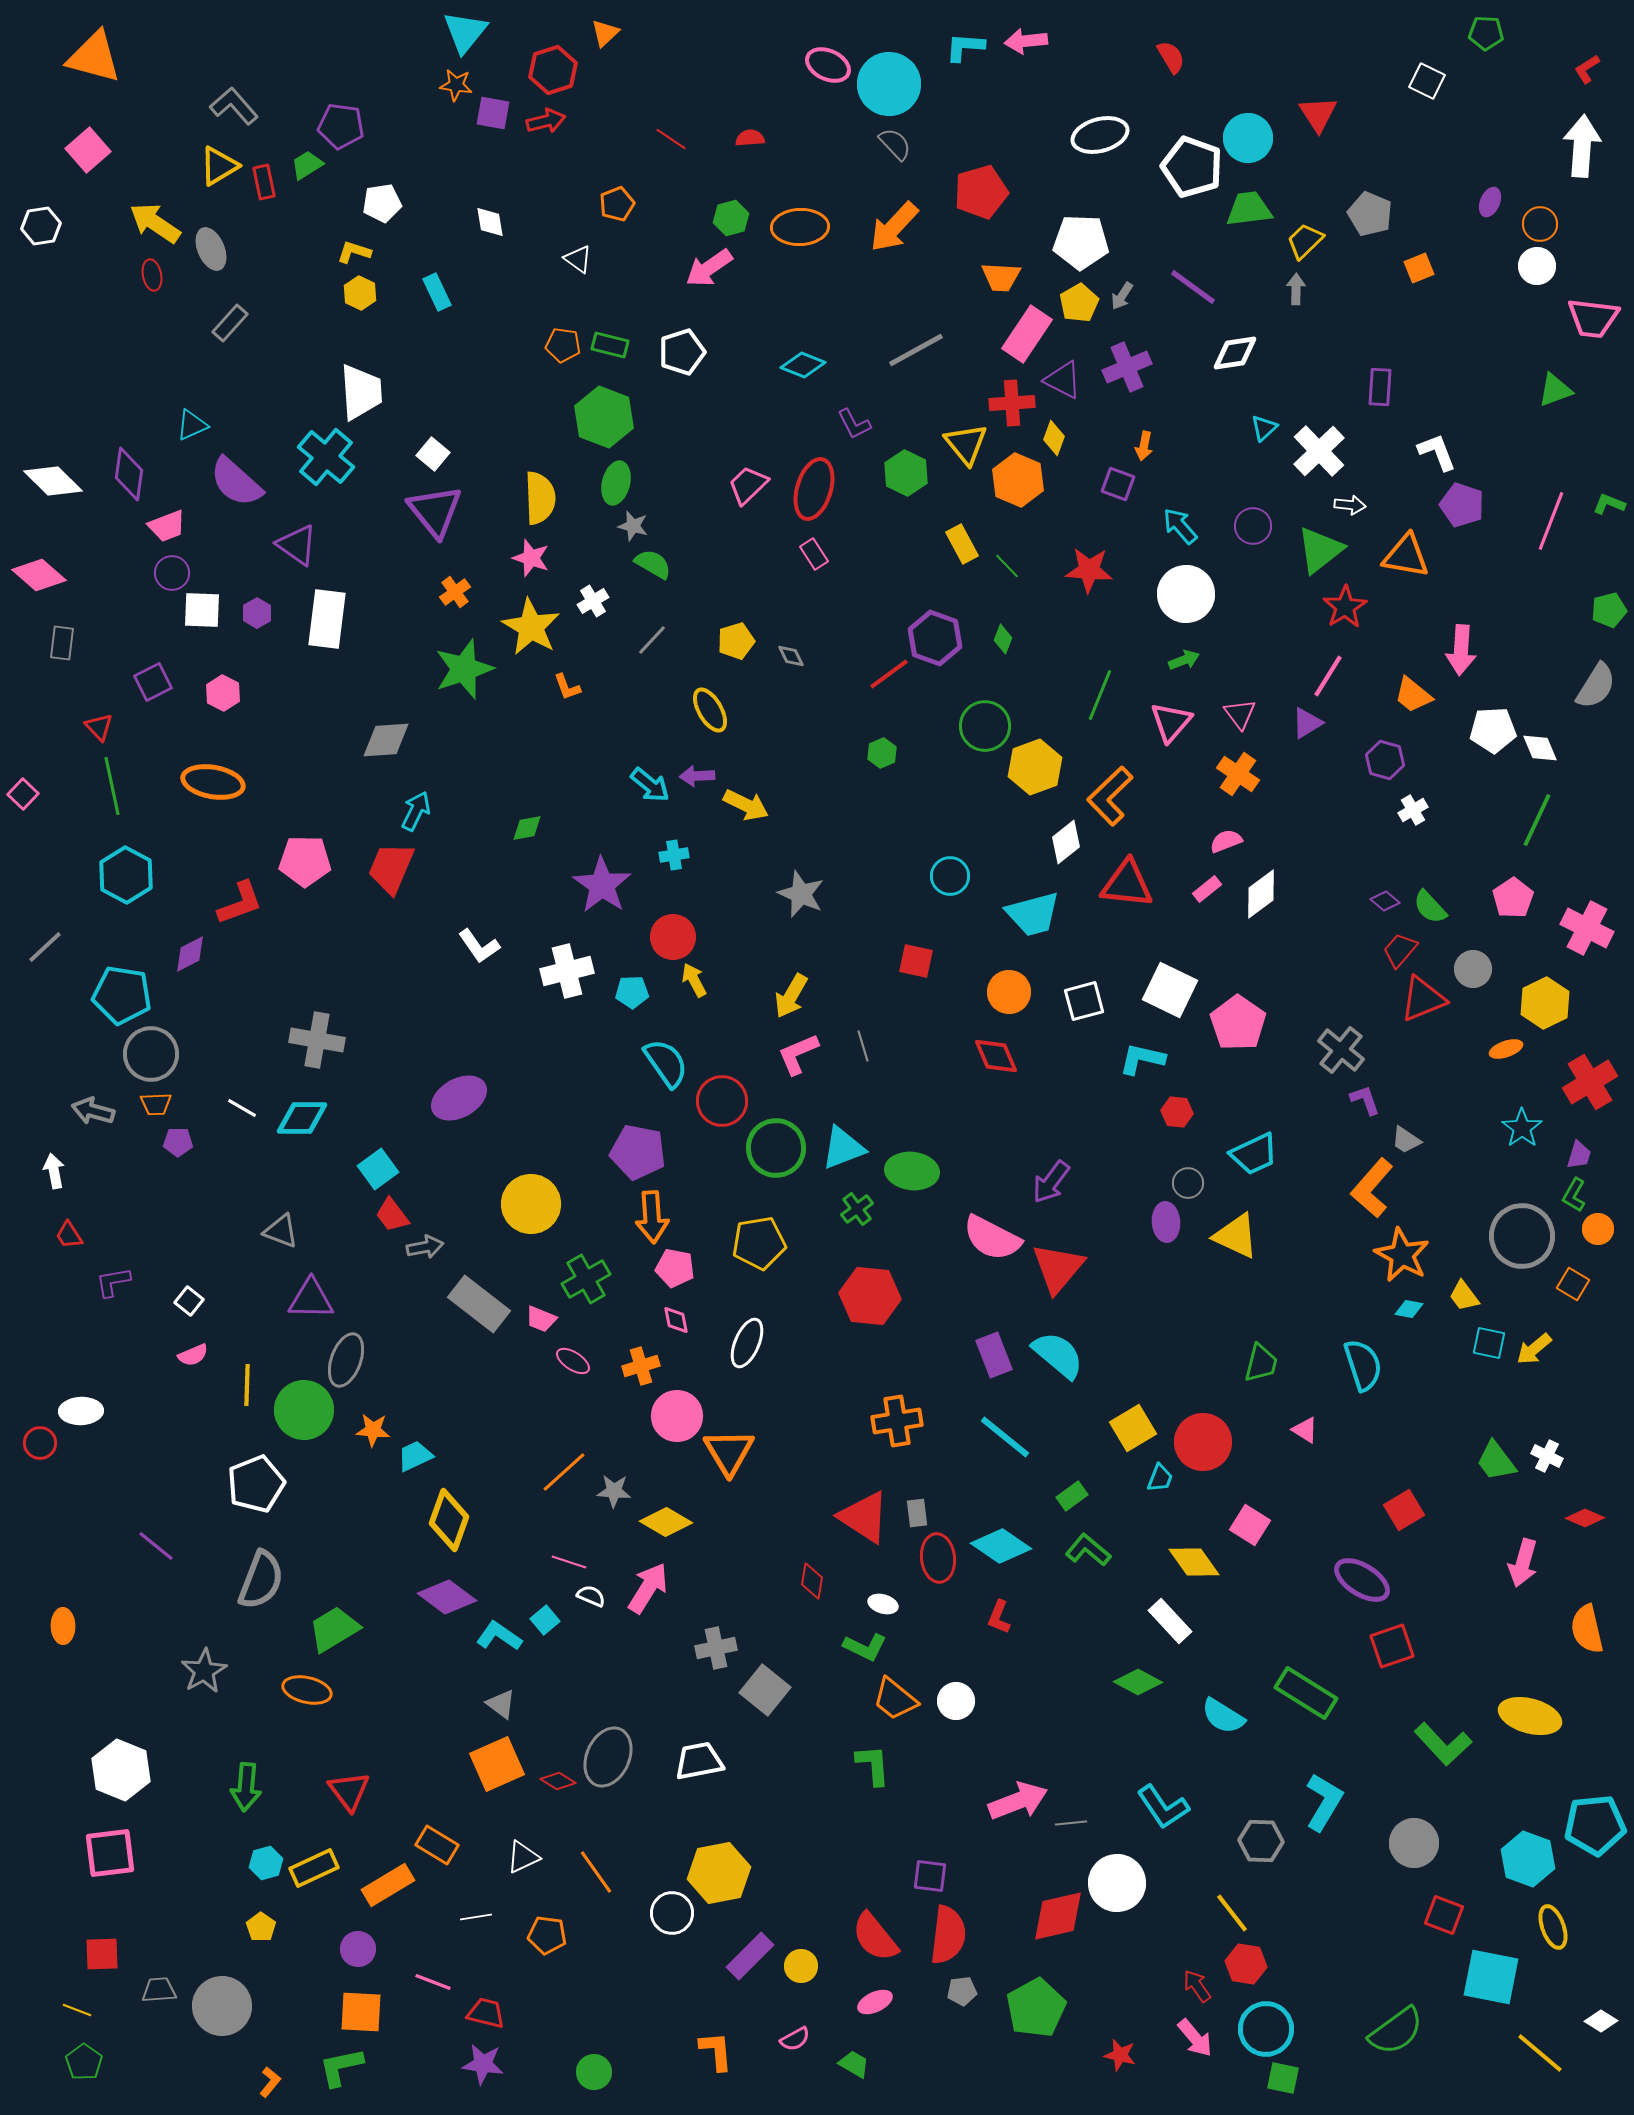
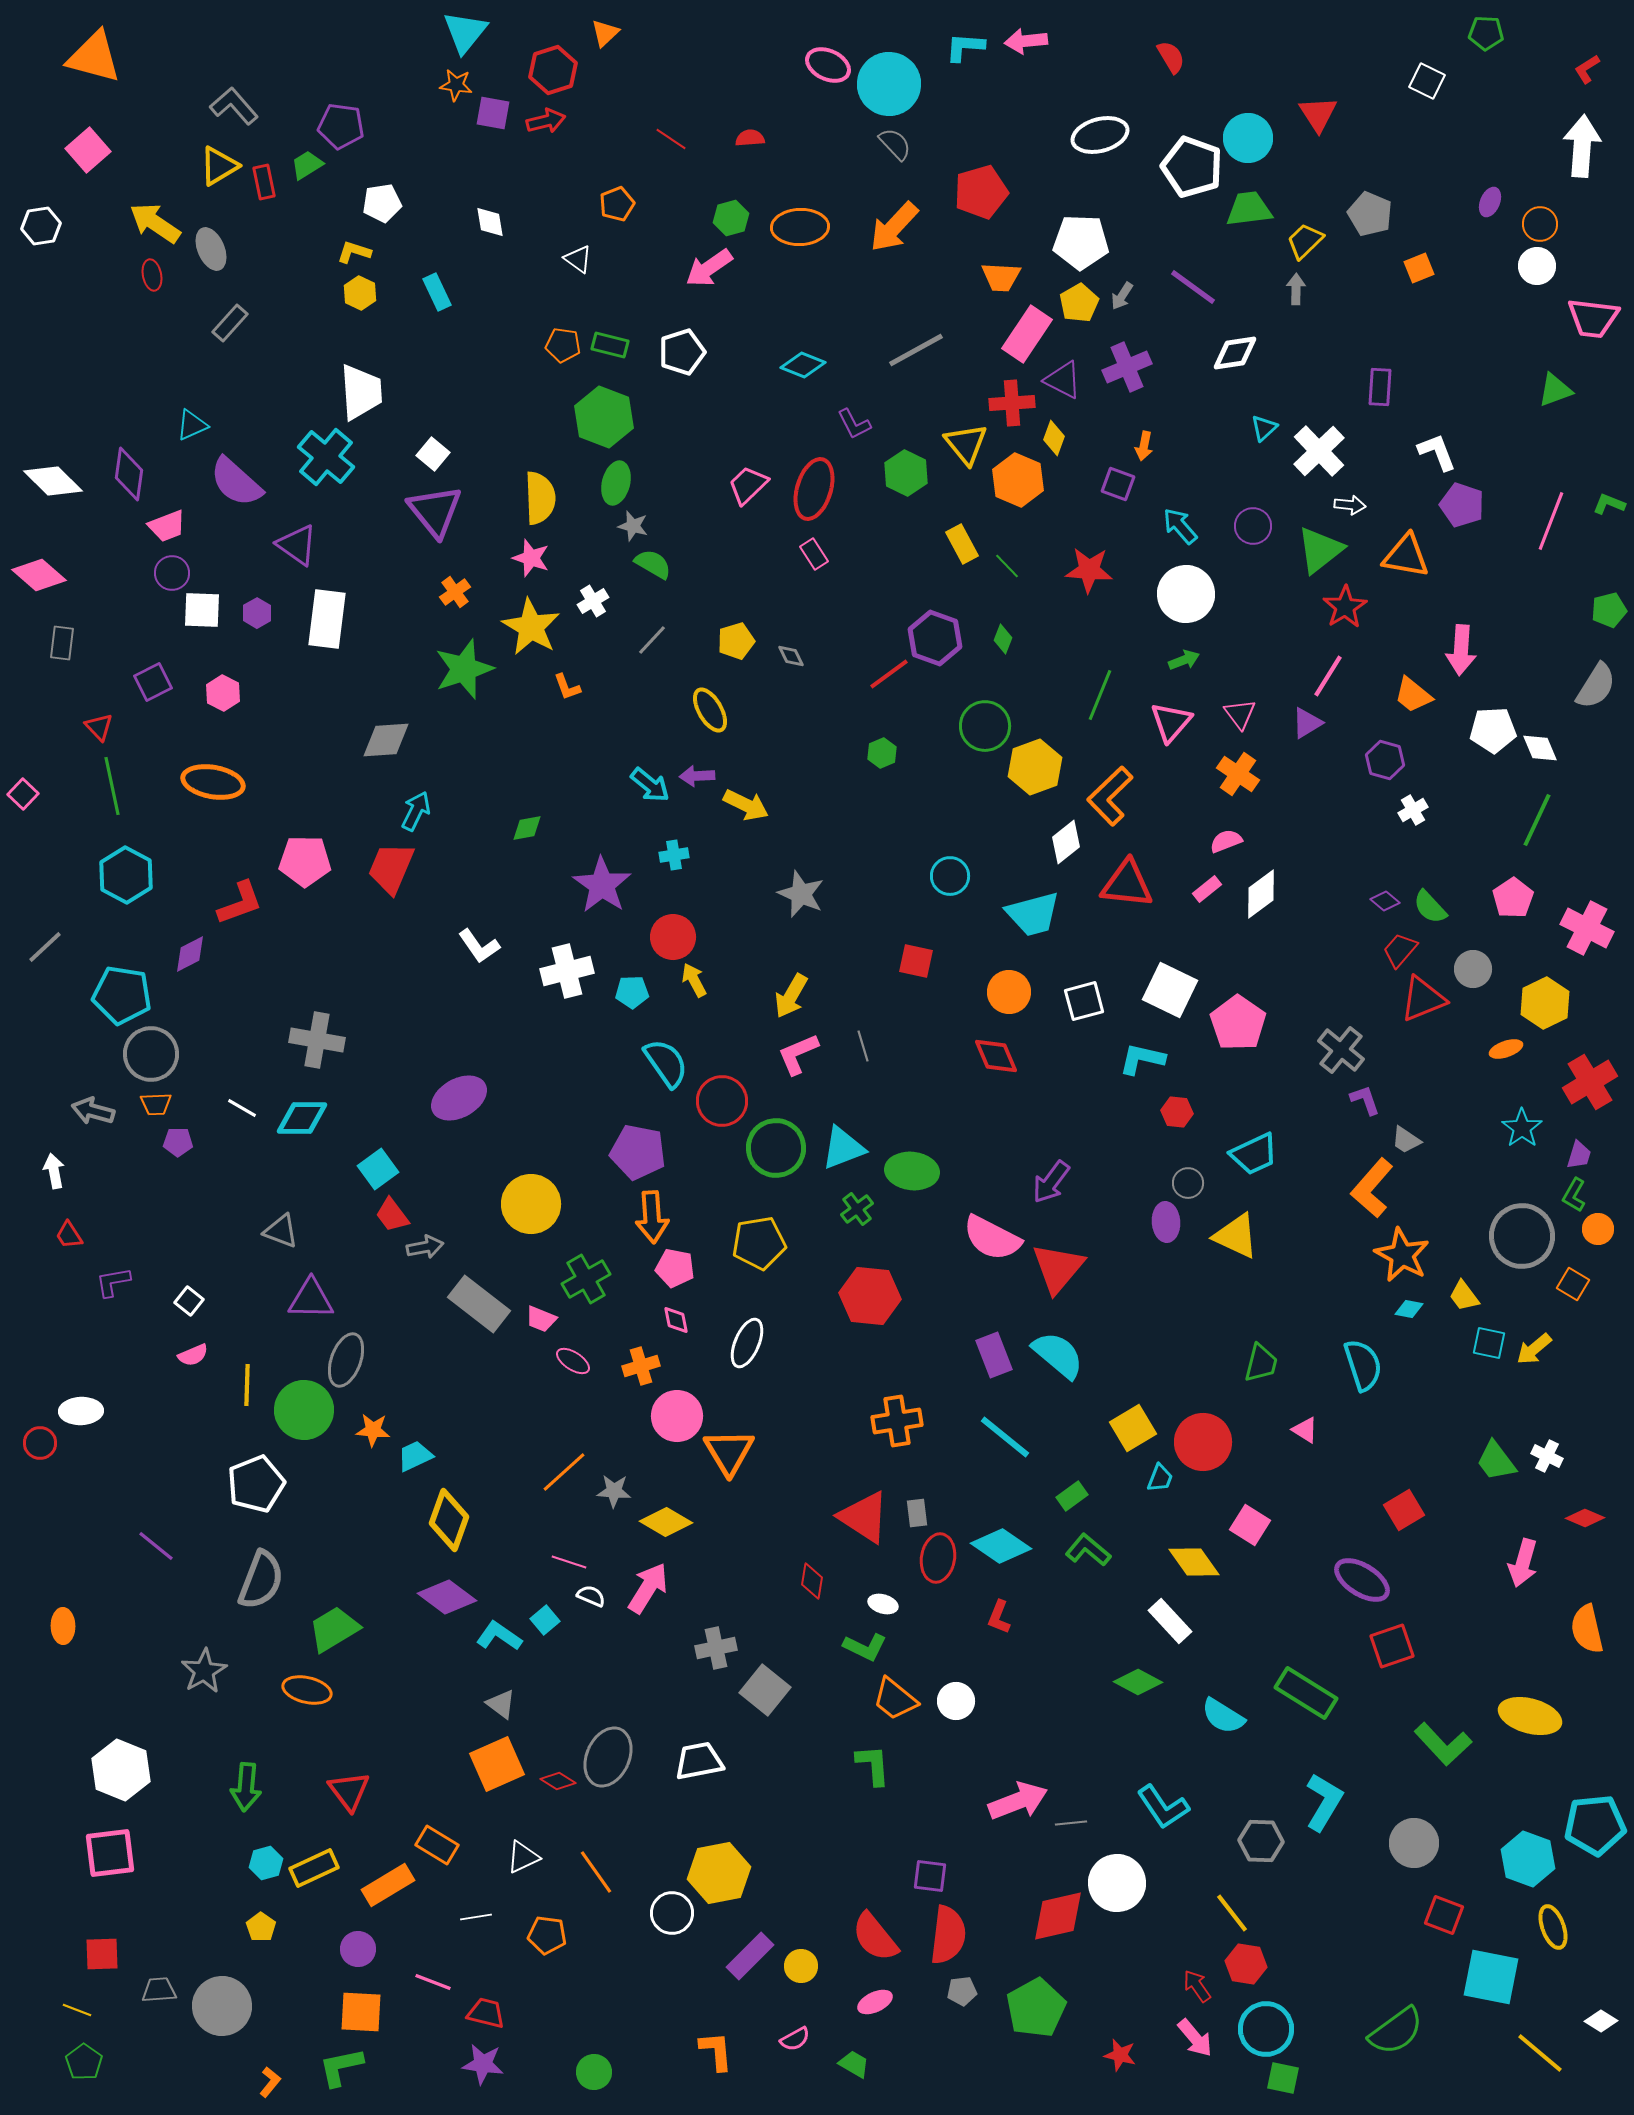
red ellipse at (938, 1558): rotated 15 degrees clockwise
